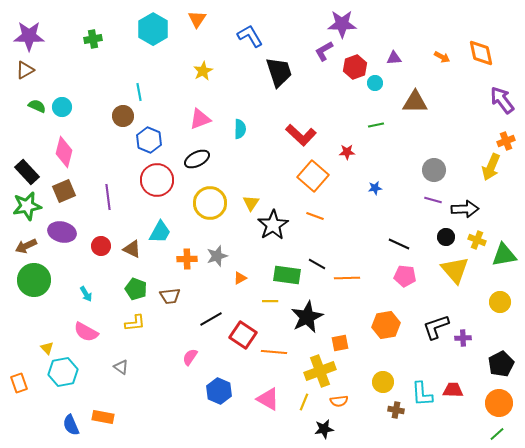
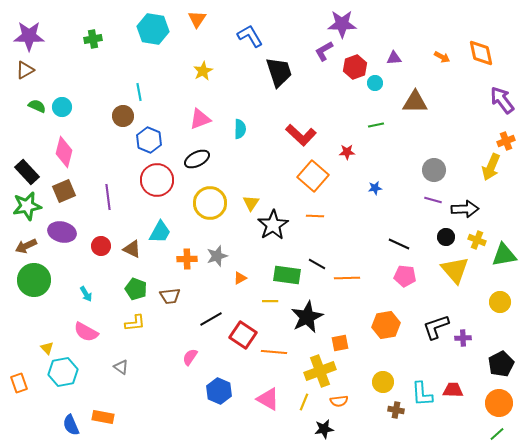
cyan hexagon at (153, 29): rotated 20 degrees counterclockwise
orange line at (315, 216): rotated 18 degrees counterclockwise
